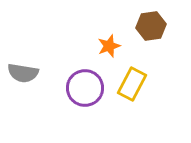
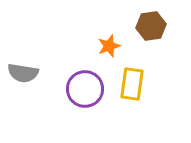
yellow rectangle: rotated 20 degrees counterclockwise
purple circle: moved 1 px down
